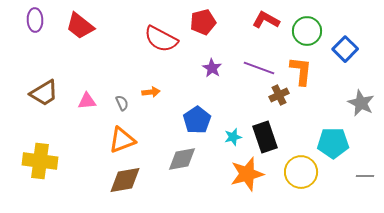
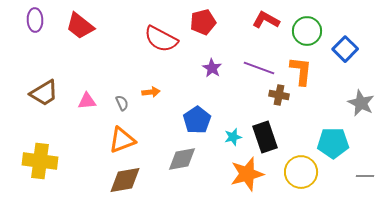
brown cross: rotated 36 degrees clockwise
